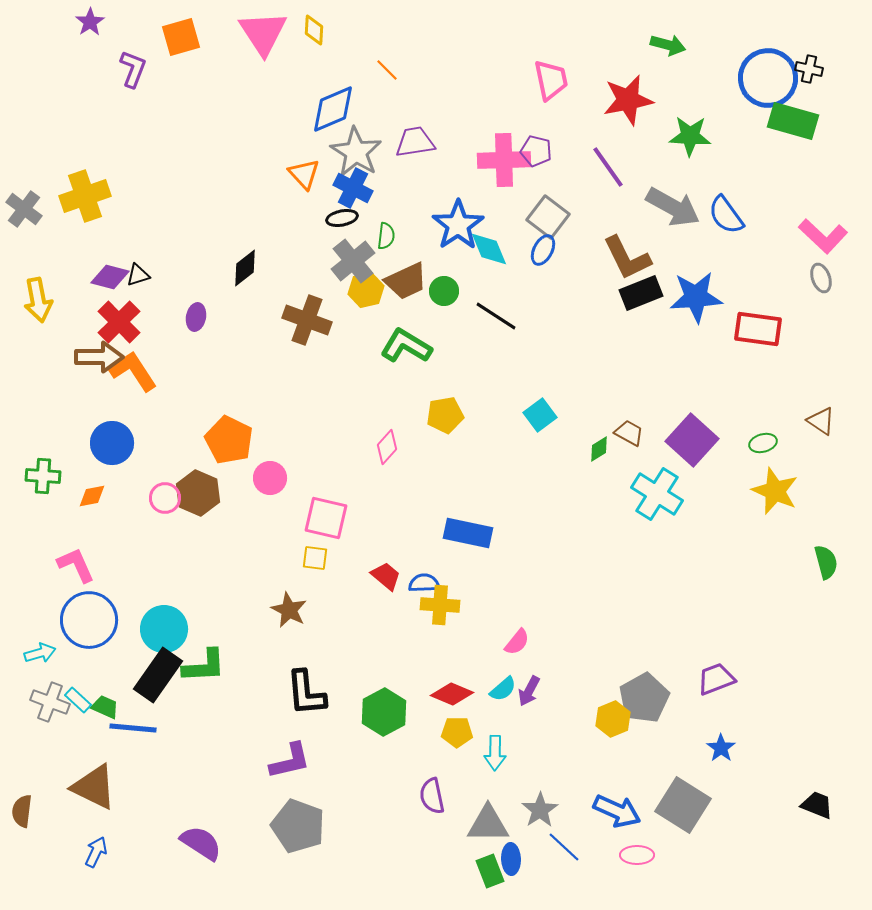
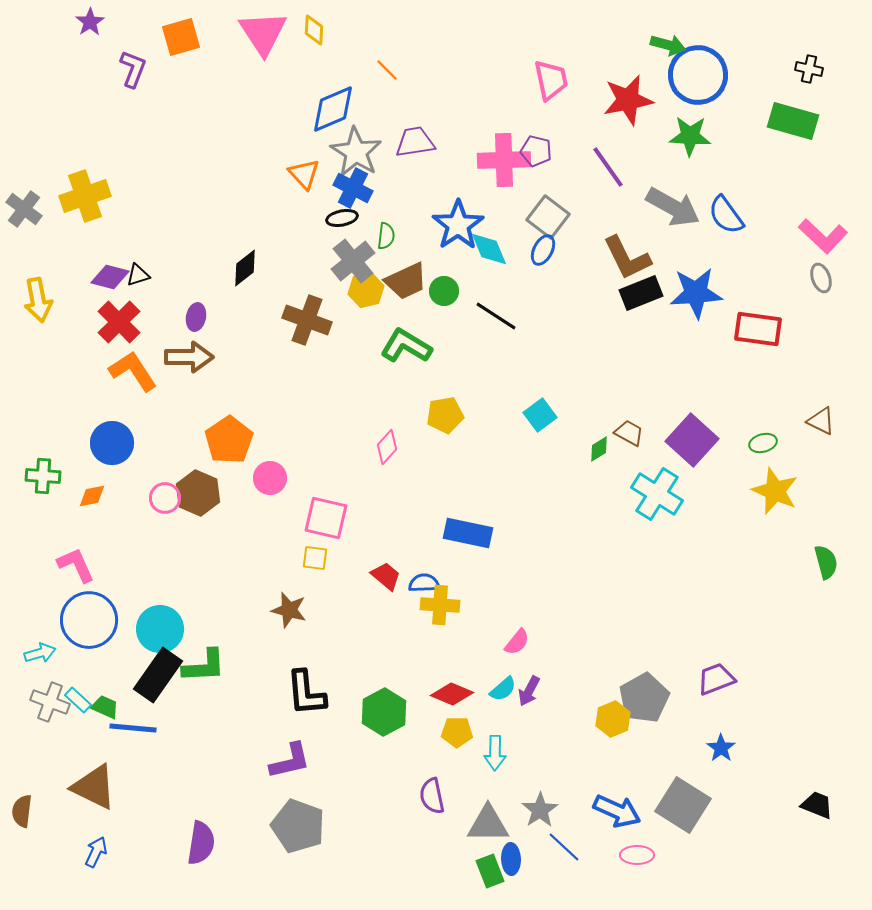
blue circle at (768, 78): moved 70 px left, 3 px up
blue star at (696, 297): moved 4 px up
brown arrow at (99, 357): moved 90 px right
brown triangle at (821, 421): rotated 8 degrees counterclockwise
orange pentagon at (229, 440): rotated 12 degrees clockwise
brown star at (289, 610): rotated 12 degrees counterclockwise
cyan circle at (164, 629): moved 4 px left
purple semicircle at (201, 843): rotated 66 degrees clockwise
